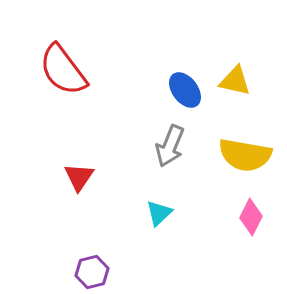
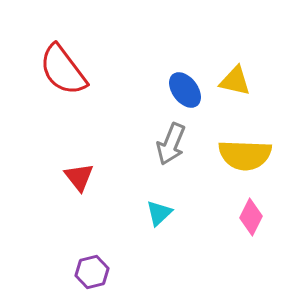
gray arrow: moved 1 px right, 2 px up
yellow semicircle: rotated 8 degrees counterclockwise
red triangle: rotated 12 degrees counterclockwise
